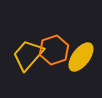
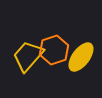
yellow trapezoid: moved 1 px down
